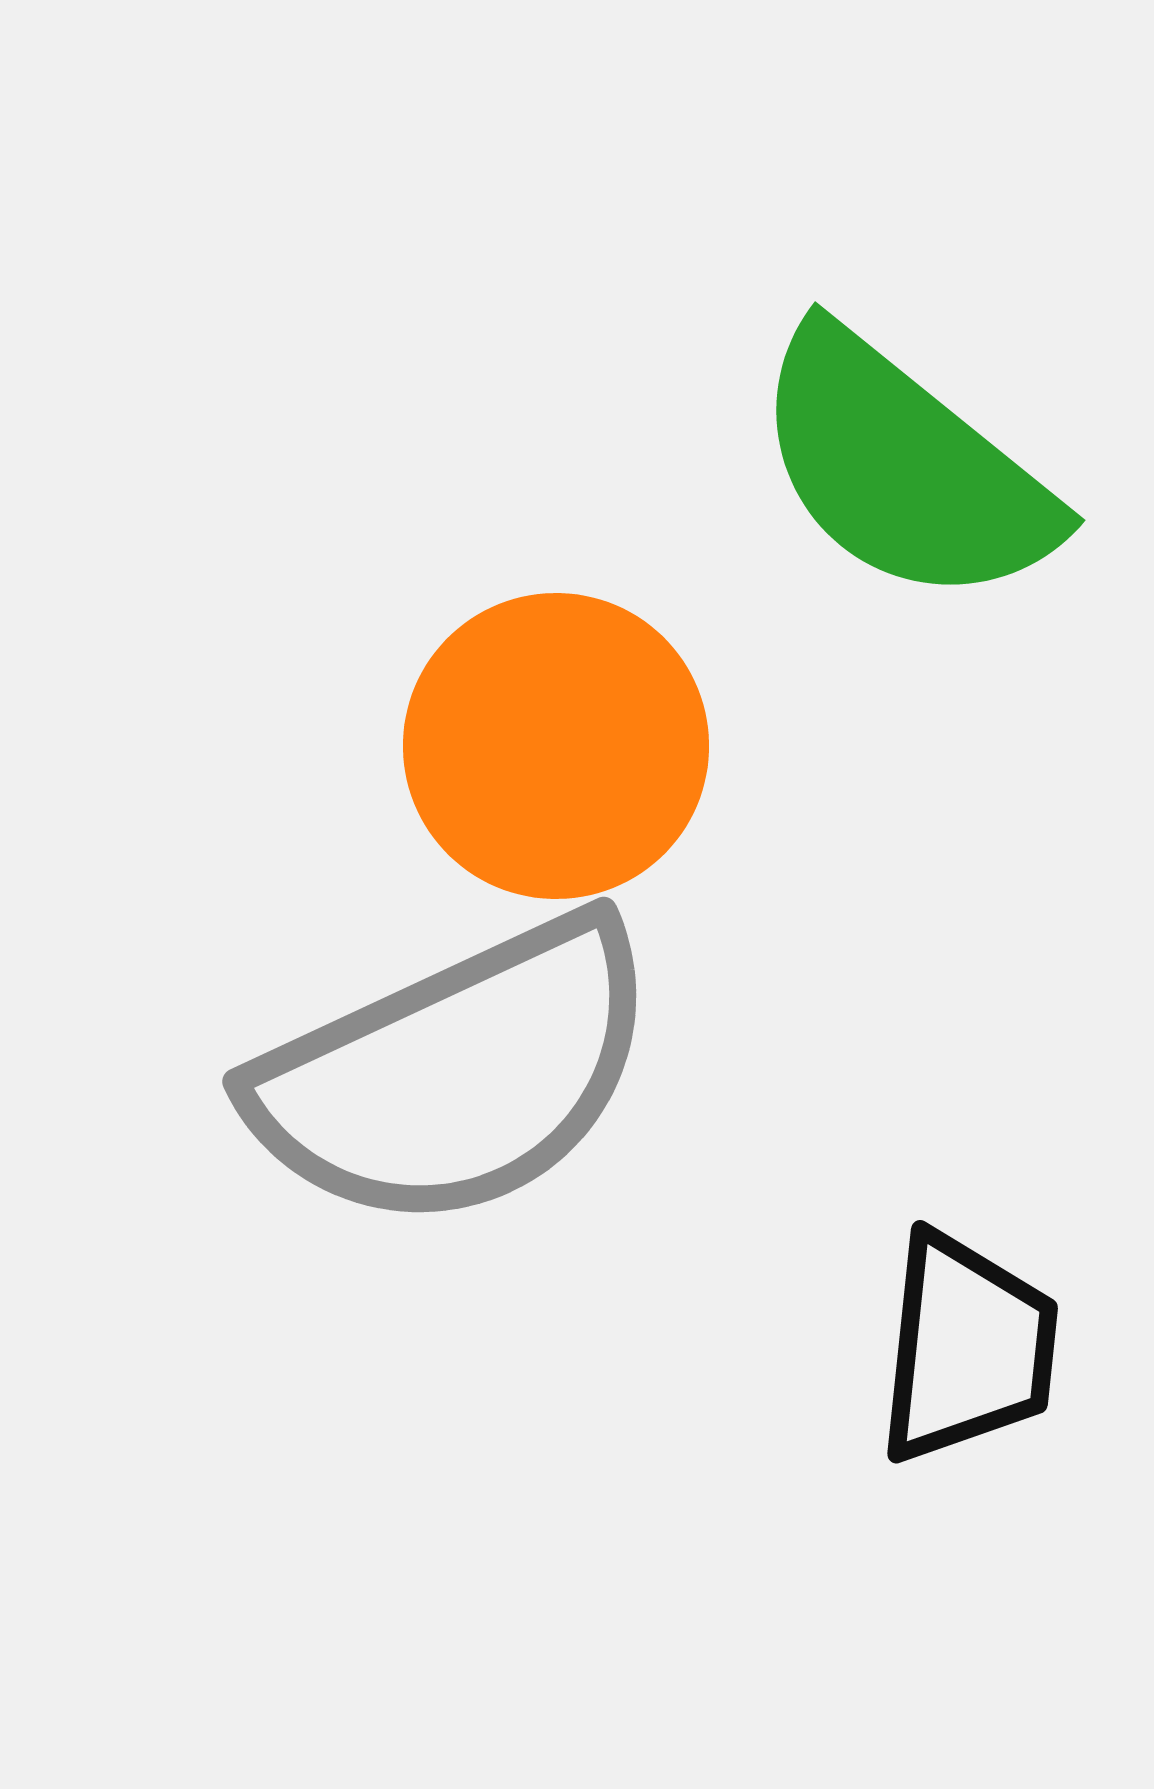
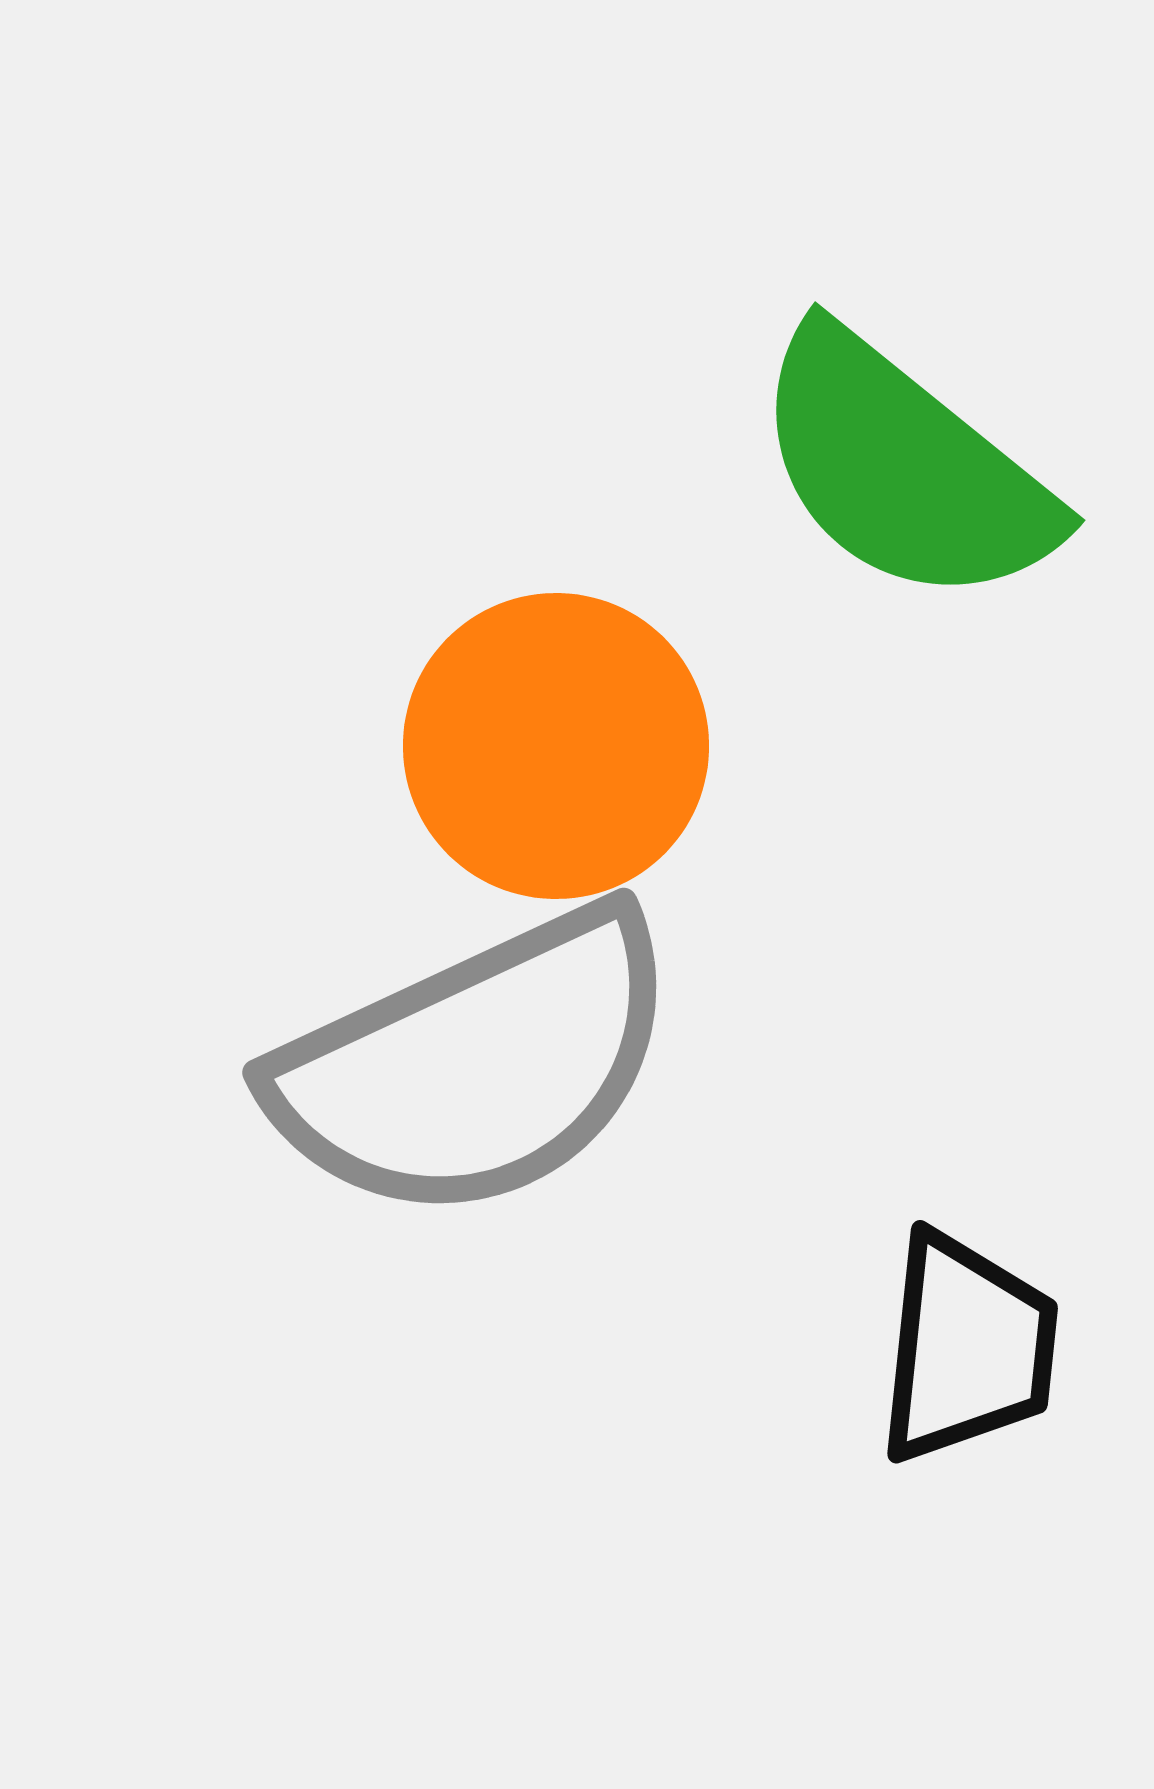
gray semicircle: moved 20 px right, 9 px up
